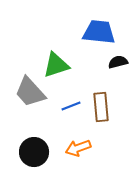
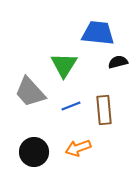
blue trapezoid: moved 1 px left, 1 px down
green triangle: moved 8 px right; rotated 40 degrees counterclockwise
brown rectangle: moved 3 px right, 3 px down
